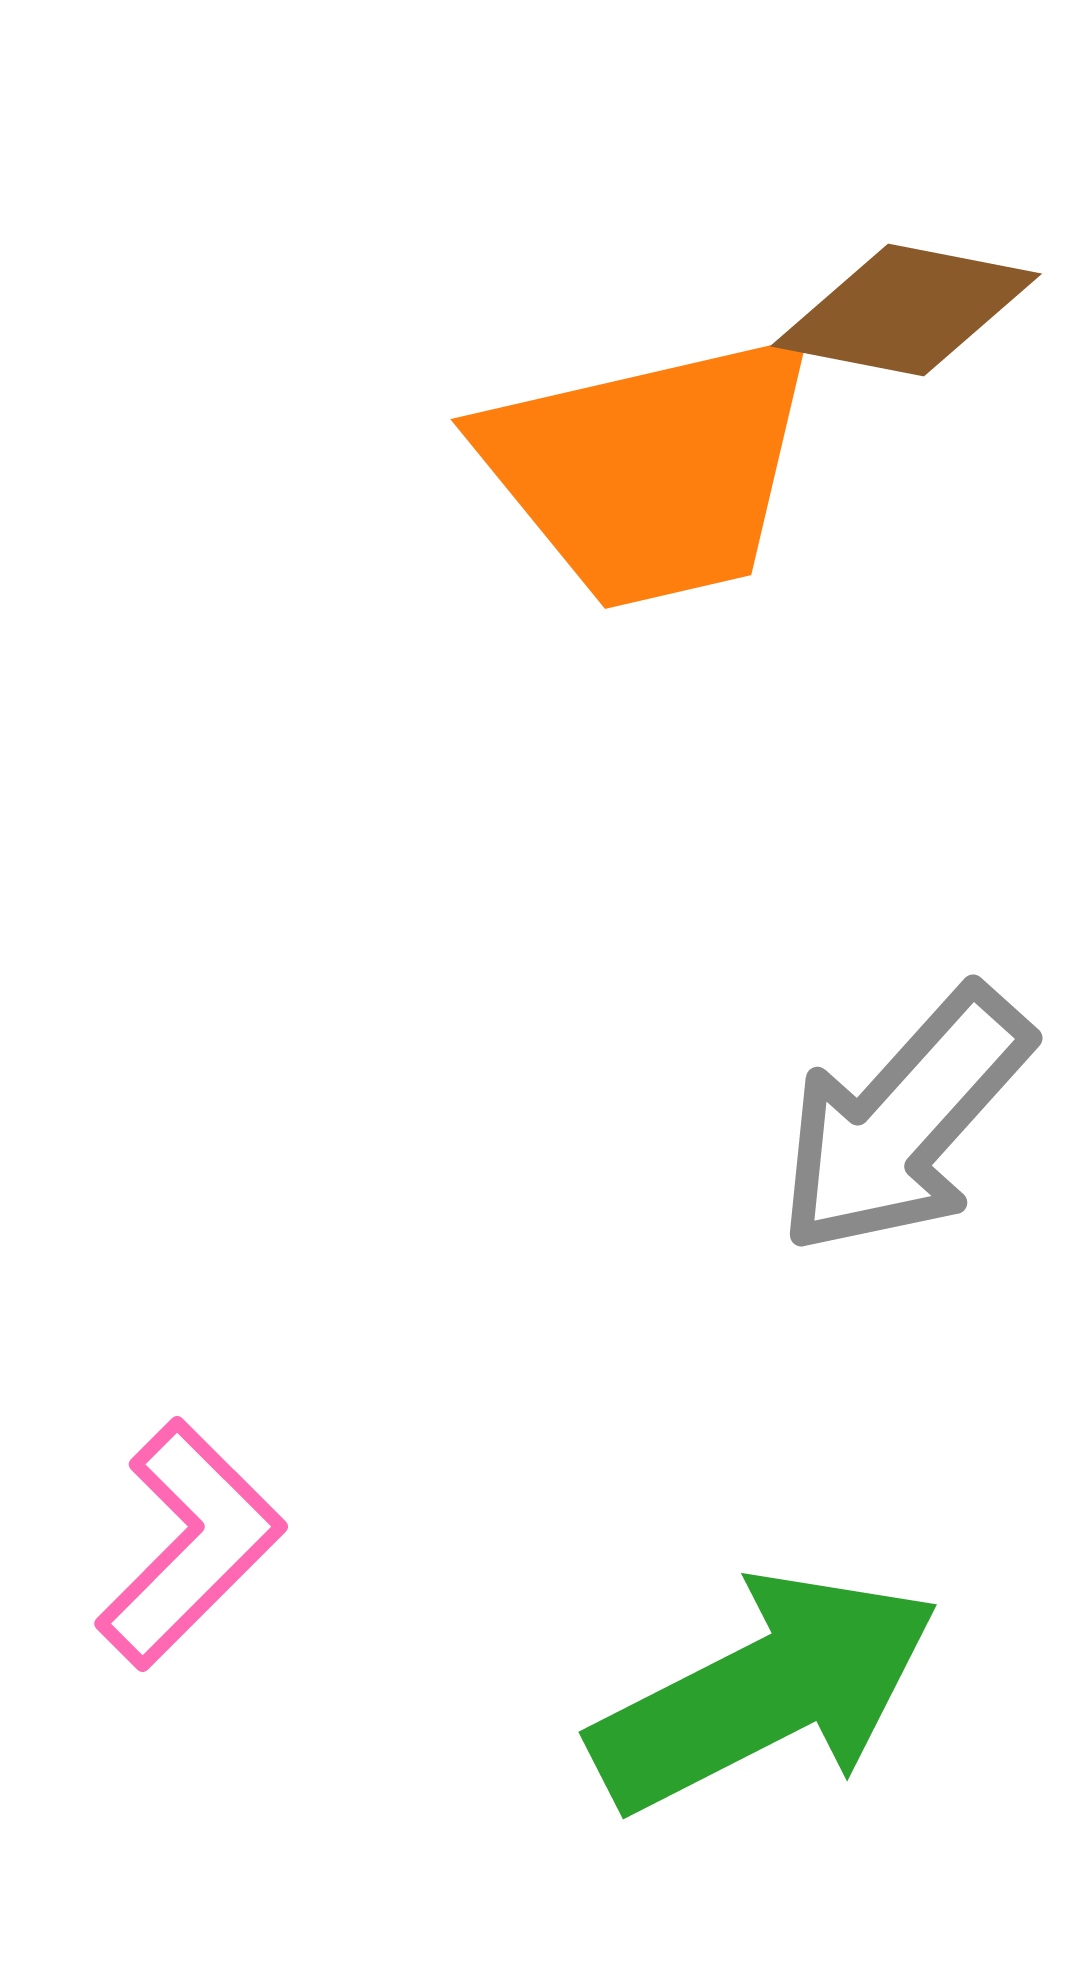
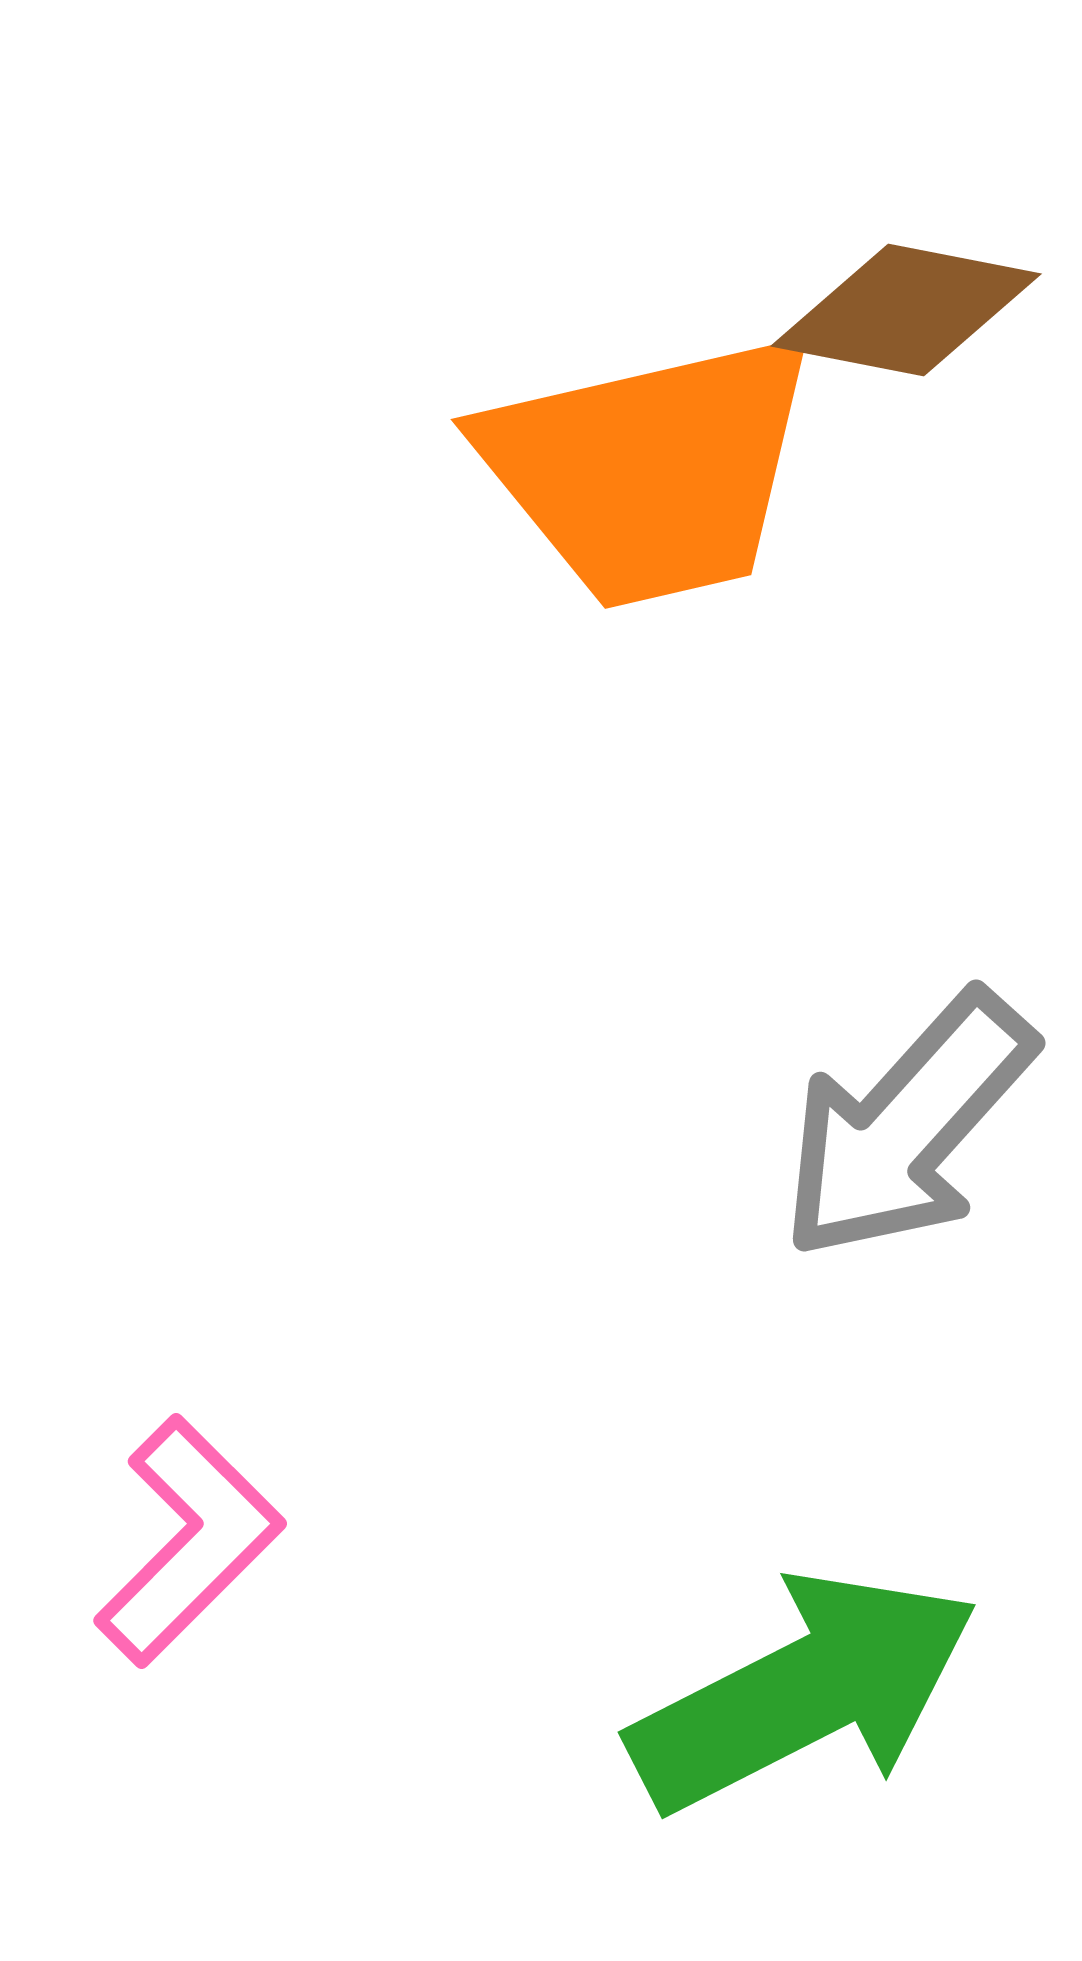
gray arrow: moved 3 px right, 5 px down
pink L-shape: moved 1 px left, 3 px up
green arrow: moved 39 px right
